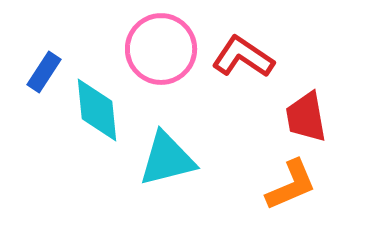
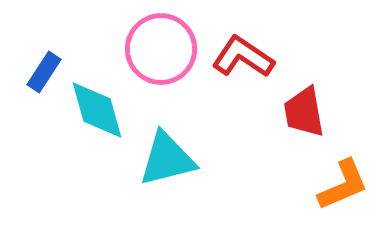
cyan diamond: rotated 10 degrees counterclockwise
red trapezoid: moved 2 px left, 5 px up
orange L-shape: moved 52 px right
